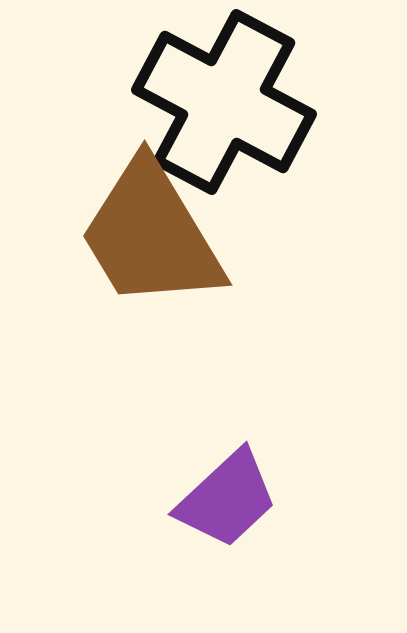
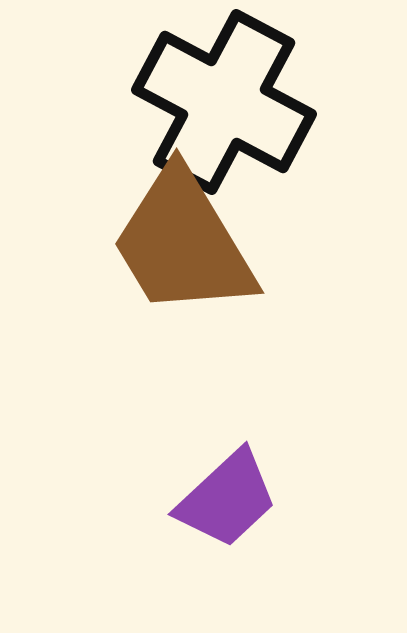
brown trapezoid: moved 32 px right, 8 px down
